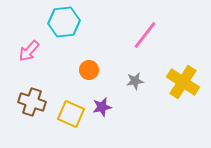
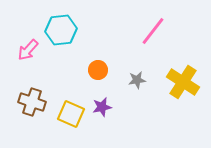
cyan hexagon: moved 3 px left, 8 px down
pink line: moved 8 px right, 4 px up
pink arrow: moved 1 px left, 1 px up
orange circle: moved 9 px right
gray star: moved 2 px right, 1 px up
